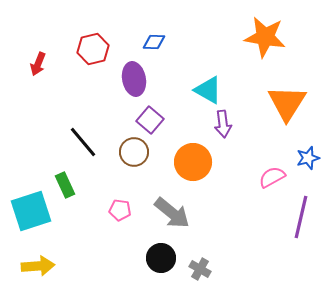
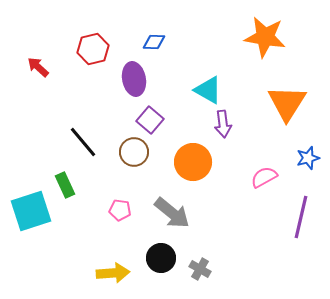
red arrow: moved 3 px down; rotated 110 degrees clockwise
pink semicircle: moved 8 px left
yellow arrow: moved 75 px right, 7 px down
